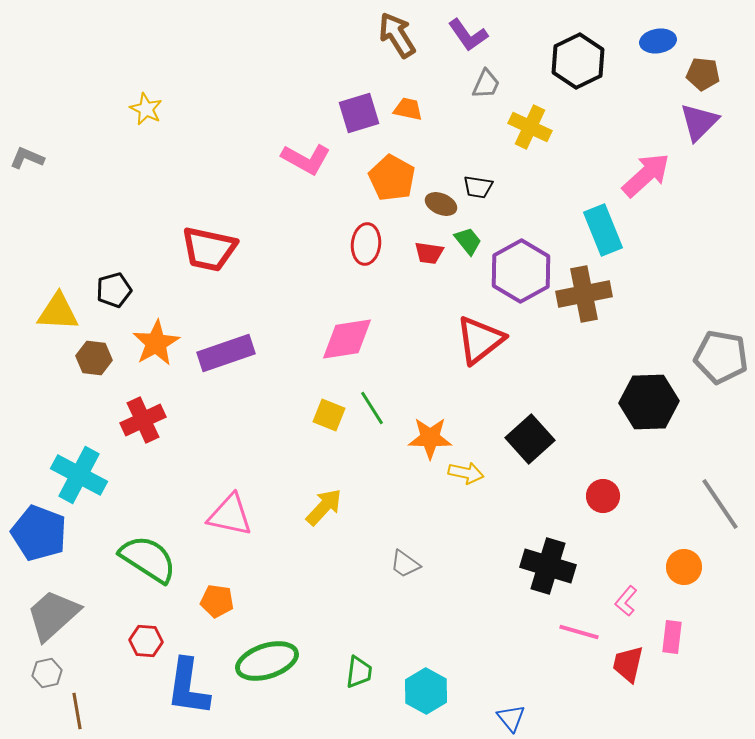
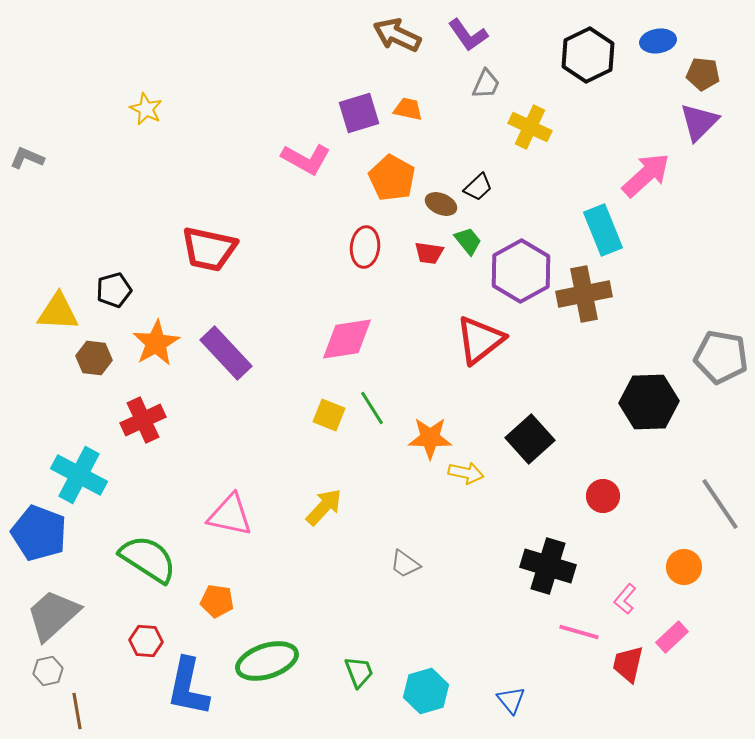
brown arrow at (397, 35): rotated 33 degrees counterclockwise
black hexagon at (578, 61): moved 10 px right, 6 px up
black trapezoid at (478, 187): rotated 52 degrees counterclockwise
red ellipse at (366, 244): moved 1 px left, 3 px down
purple rectangle at (226, 353): rotated 66 degrees clockwise
pink L-shape at (626, 601): moved 1 px left, 2 px up
pink rectangle at (672, 637): rotated 40 degrees clockwise
green trapezoid at (359, 672): rotated 28 degrees counterclockwise
gray hexagon at (47, 673): moved 1 px right, 2 px up
blue L-shape at (188, 687): rotated 4 degrees clockwise
cyan hexagon at (426, 691): rotated 15 degrees clockwise
blue triangle at (511, 718): moved 18 px up
